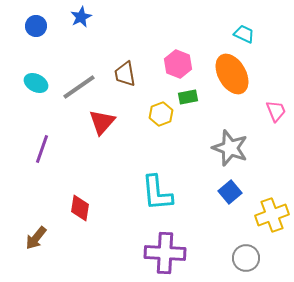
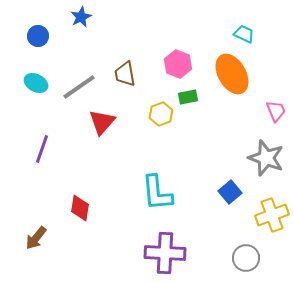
blue circle: moved 2 px right, 10 px down
gray star: moved 36 px right, 10 px down
